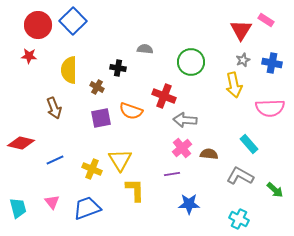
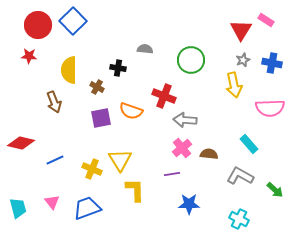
green circle: moved 2 px up
brown arrow: moved 6 px up
